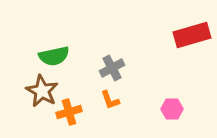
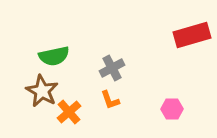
orange cross: rotated 25 degrees counterclockwise
